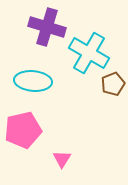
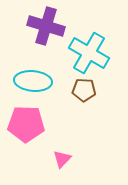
purple cross: moved 1 px left, 1 px up
brown pentagon: moved 29 px left, 6 px down; rotated 25 degrees clockwise
pink pentagon: moved 3 px right, 6 px up; rotated 15 degrees clockwise
pink triangle: rotated 12 degrees clockwise
